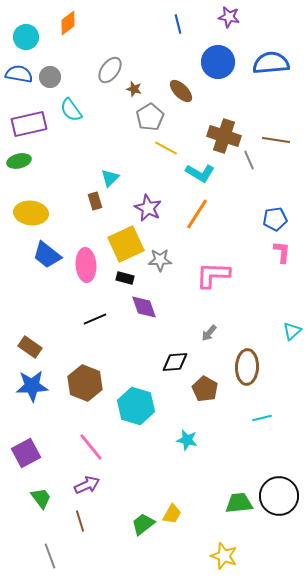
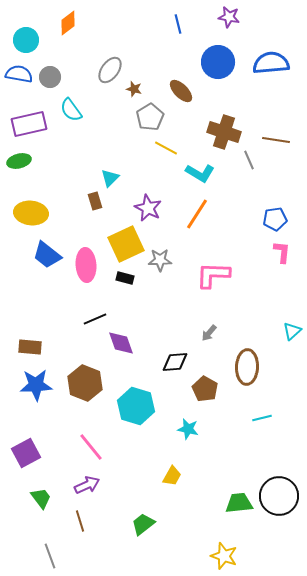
cyan circle at (26, 37): moved 3 px down
brown cross at (224, 136): moved 4 px up
purple diamond at (144, 307): moved 23 px left, 36 px down
brown rectangle at (30, 347): rotated 30 degrees counterclockwise
blue star at (32, 386): moved 4 px right, 1 px up
cyan star at (187, 440): moved 1 px right, 11 px up
yellow trapezoid at (172, 514): moved 38 px up
